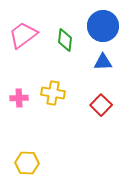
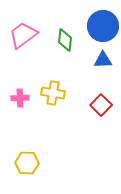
blue triangle: moved 2 px up
pink cross: moved 1 px right
